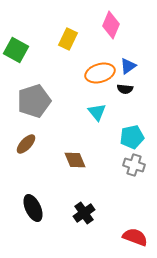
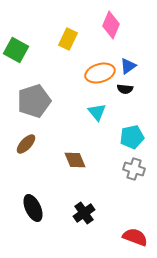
gray cross: moved 4 px down
